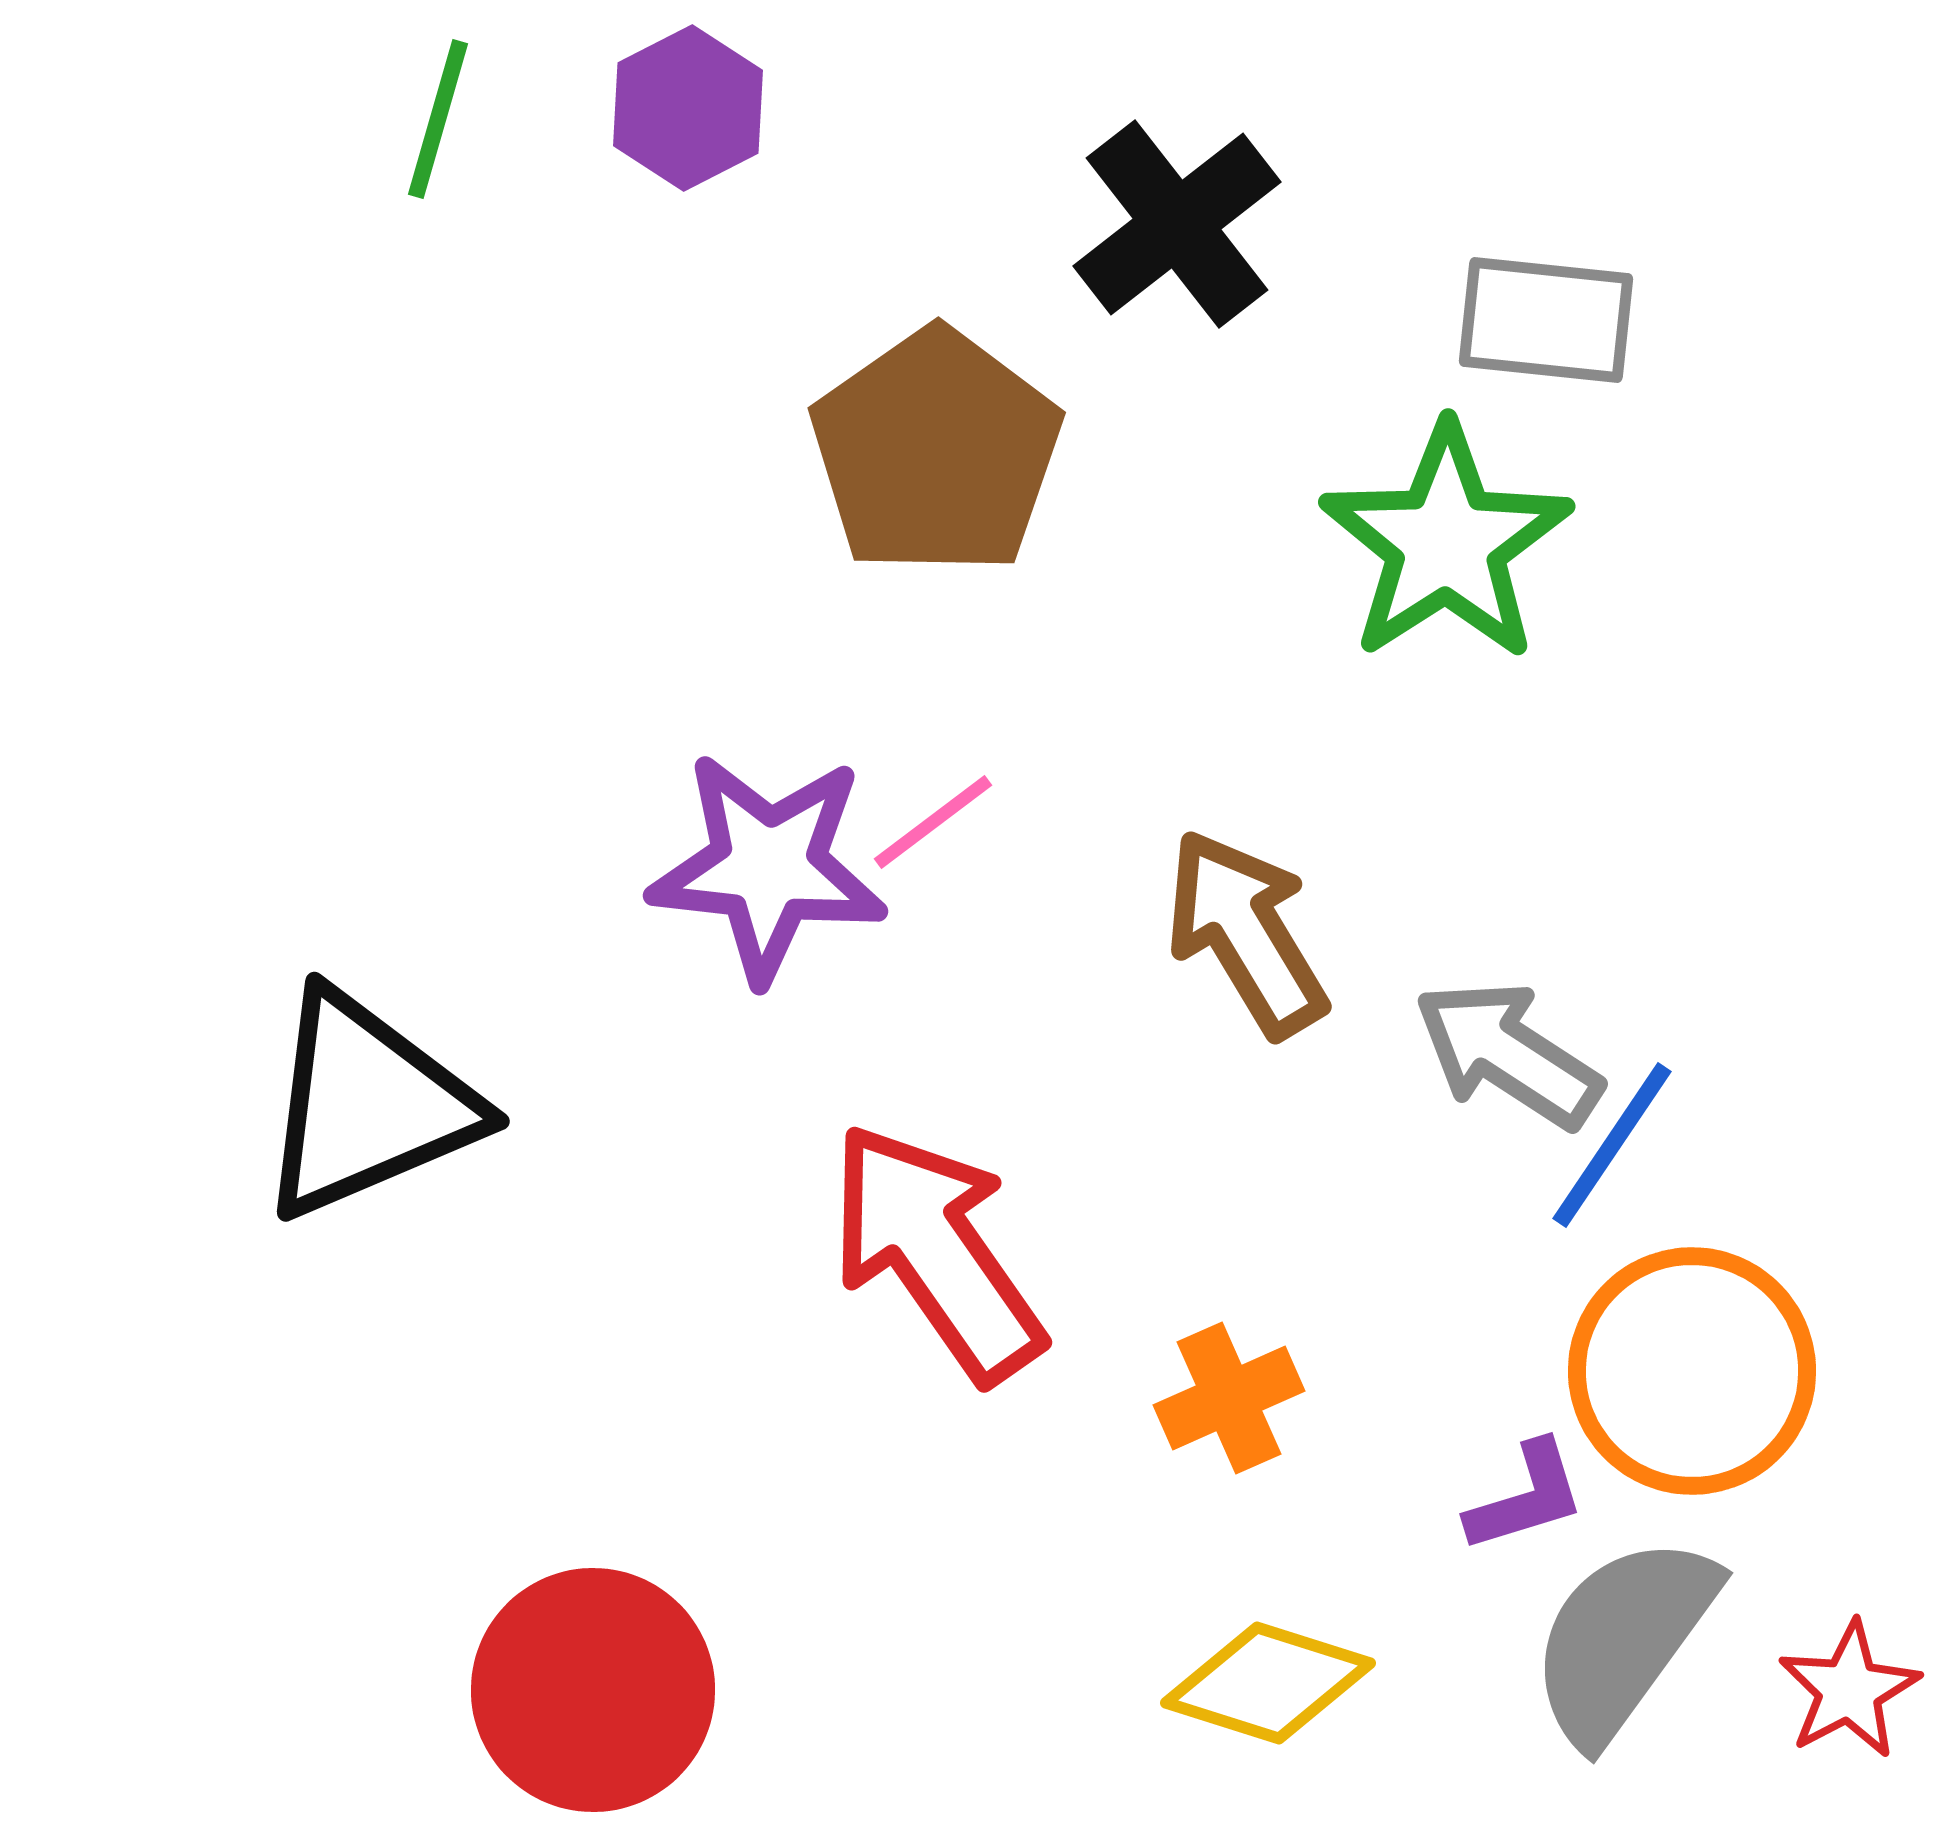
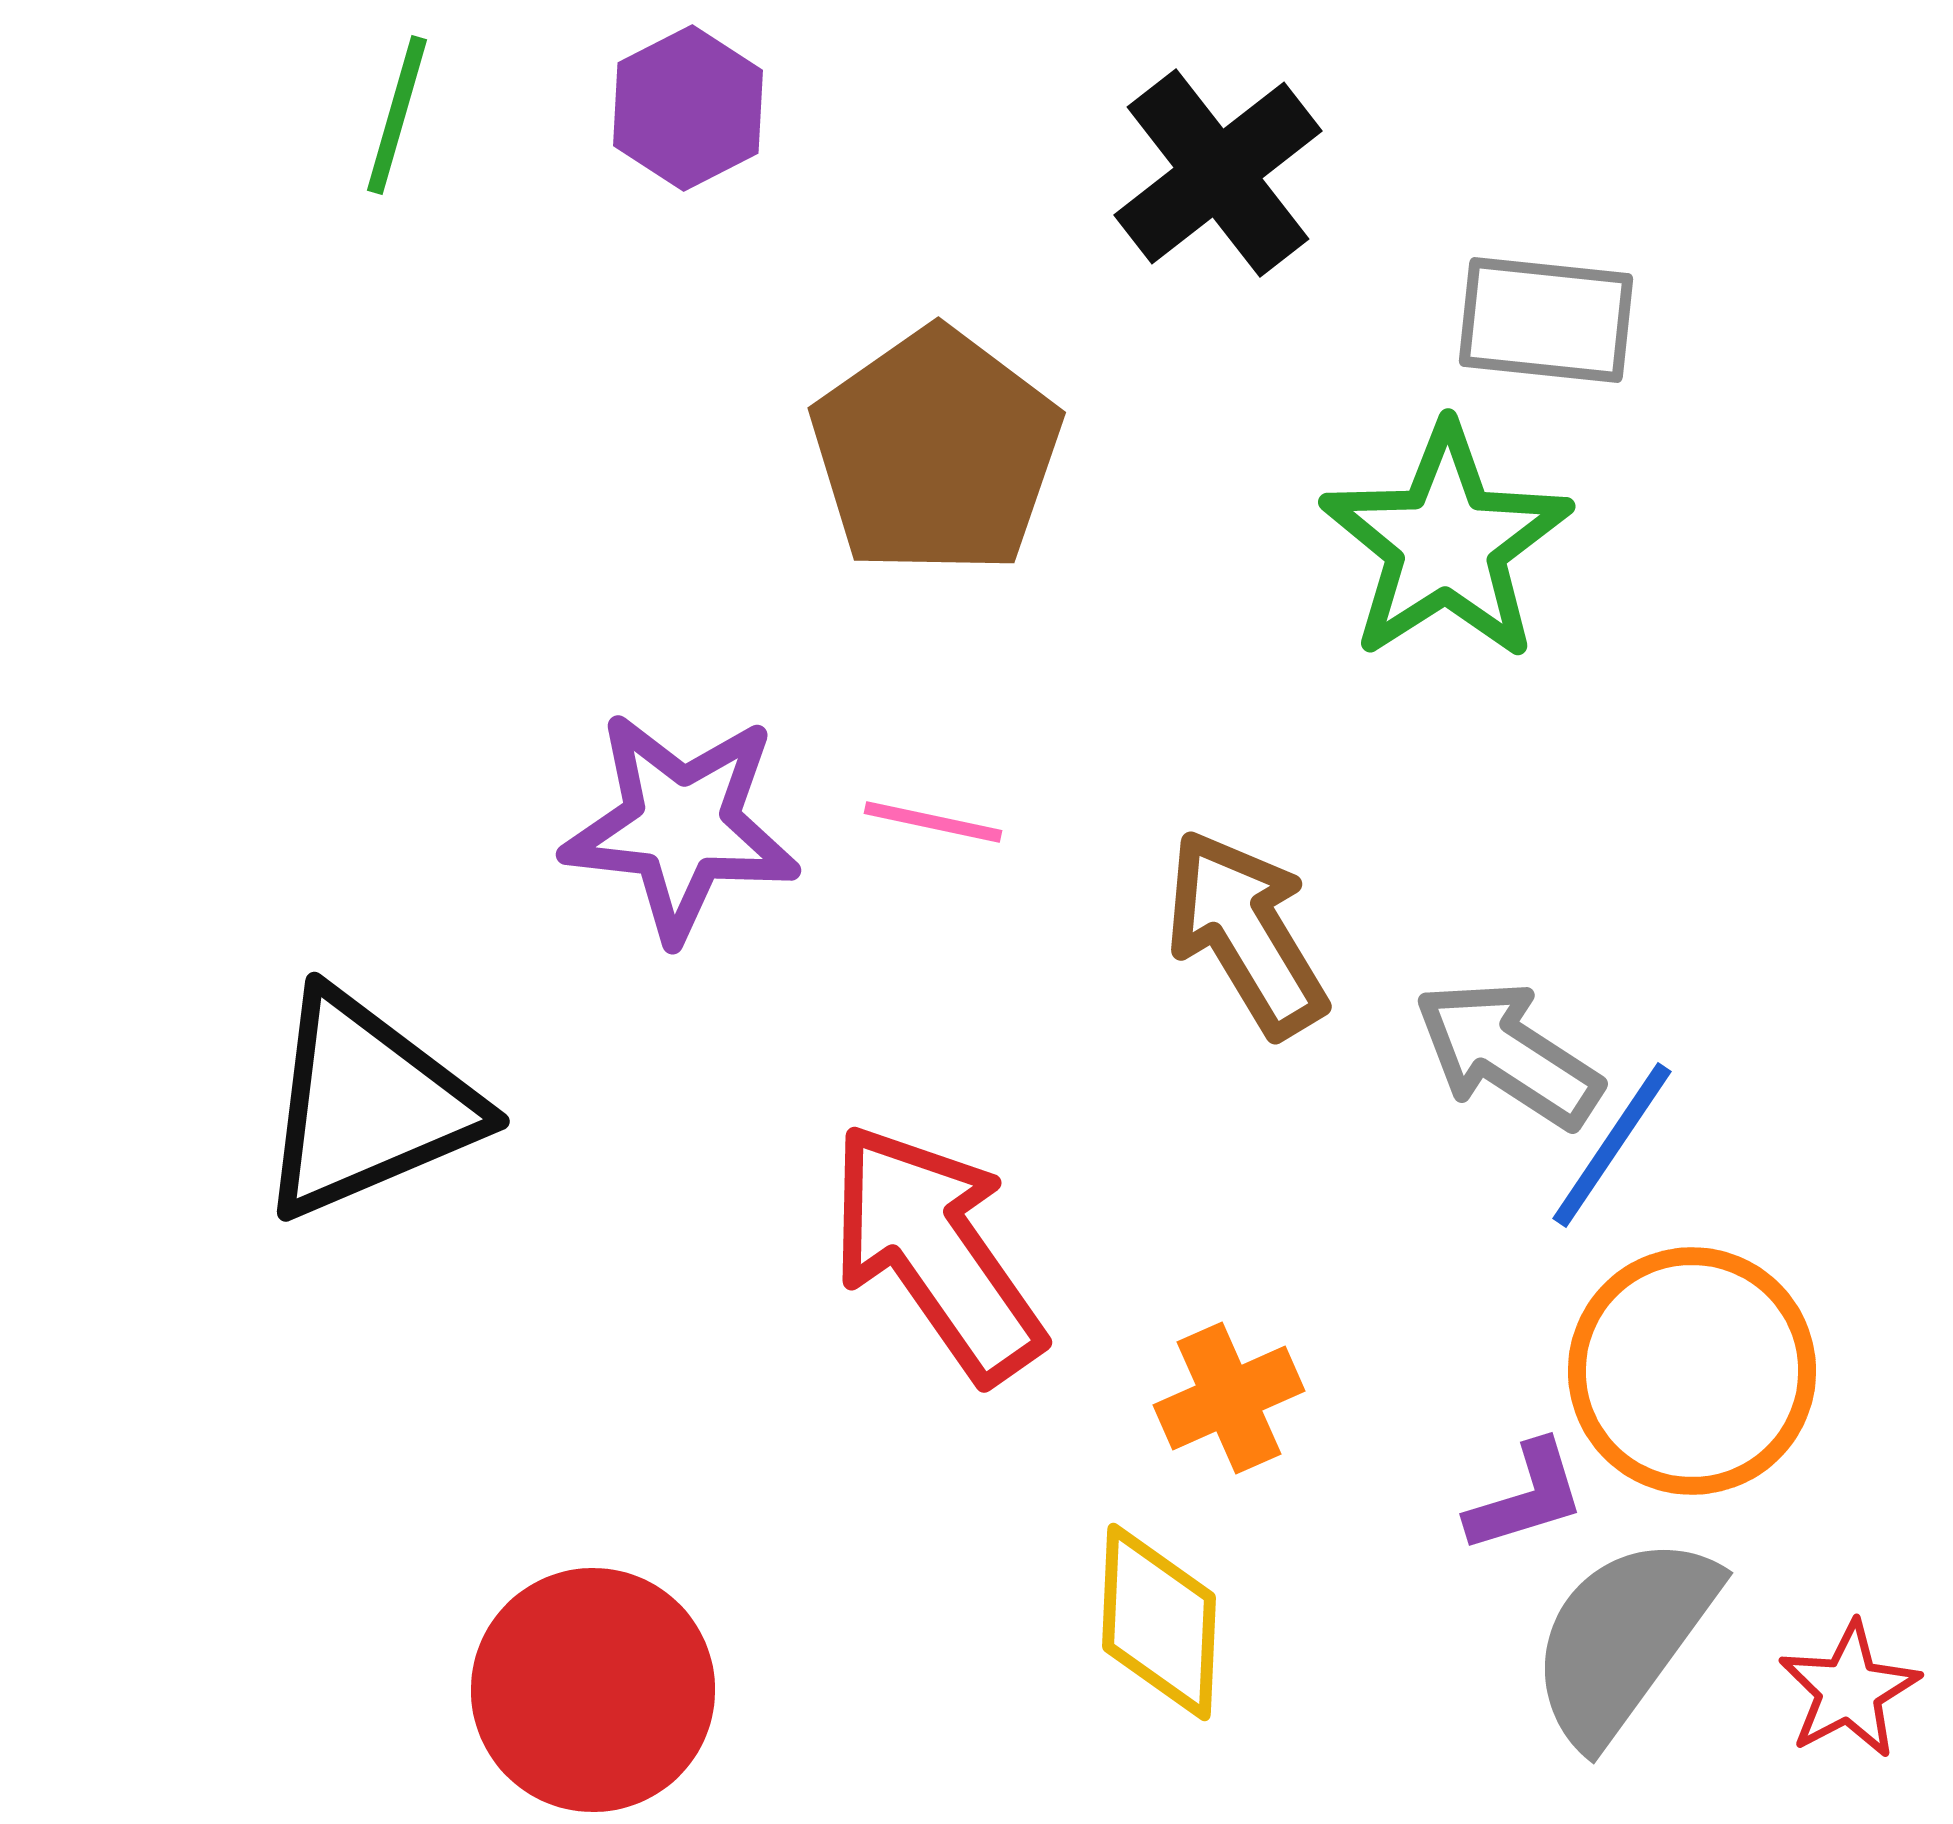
green line: moved 41 px left, 4 px up
black cross: moved 41 px right, 51 px up
pink line: rotated 49 degrees clockwise
purple star: moved 87 px left, 41 px up
yellow diamond: moved 109 px left, 61 px up; rotated 75 degrees clockwise
